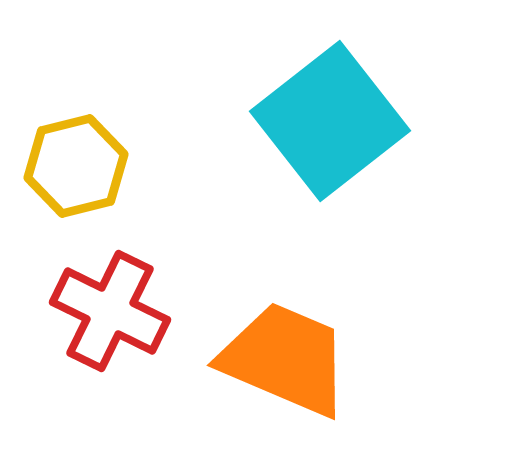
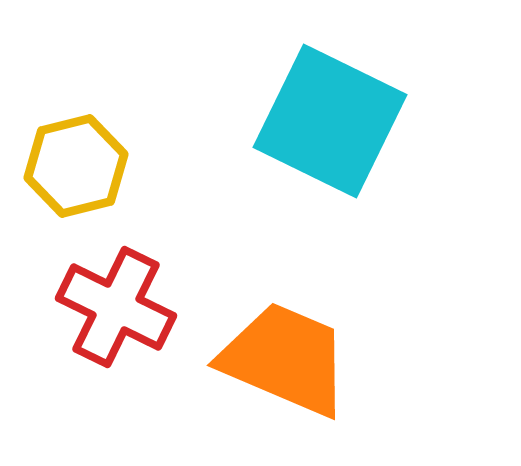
cyan square: rotated 26 degrees counterclockwise
red cross: moved 6 px right, 4 px up
